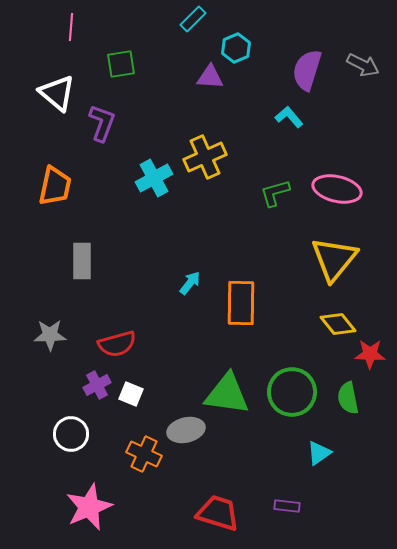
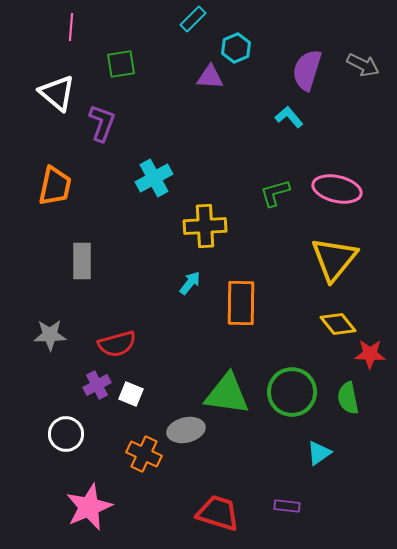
yellow cross: moved 69 px down; rotated 21 degrees clockwise
white circle: moved 5 px left
